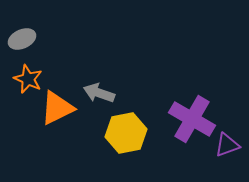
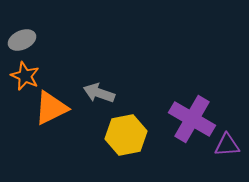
gray ellipse: moved 1 px down
orange star: moved 3 px left, 3 px up
orange triangle: moved 6 px left
yellow hexagon: moved 2 px down
purple triangle: rotated 16 degrees clockwise
